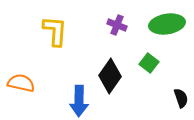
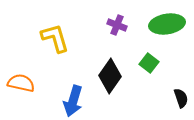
yellow L-shape: moved 7 px down; rotated 20 degrees counterclockwise
blue arrow: moved 6 px left; rotated 16 degrees clockwise
